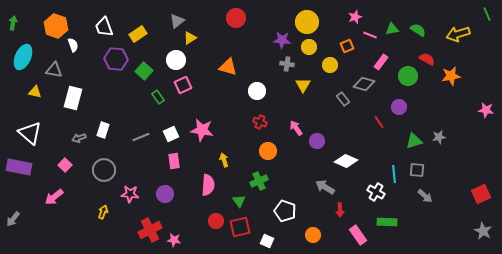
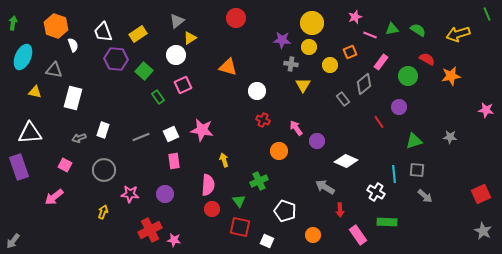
yellow circle at (307, 22): moved 5 px right, 1 px down
white trapezoid at (104, 27): moved 1 px left, 5 px down
orange square at (347, 46): moved 3 px right, 6 px down
white circle at (176, 60): moved 5 px up
gray cross at (287, 64): moved 4 px right
gray diamond at (364, 84): rotated 55 degrees counterclockwise
red cross at (260, 122): moved 3 px right, 2 px up
white triangle at (30, 133): rotated 45 degrees counterclockwise
gray star at (439, 137): moved 11 px right; rotated 16 degrees clockwise
orange circle at (268, 151): moved 11 px right
pink square at (65, 165): rotated 16 degrees counterclockwise
purple rectangle at (19, 167): rotated 60 degrees clockwise
gray arrow at (13, 219): moved 22 px down
red circle at (216, 221): moved 4 px left, 12 px up
red square at (240, 227): rotated 25 degrees clockwise
